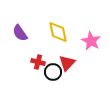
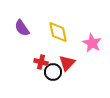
purple semicircle: moved 2 px right, 5 px up
pink star: moved 1 px right, 2 px down
red cross: moved 3 px right
